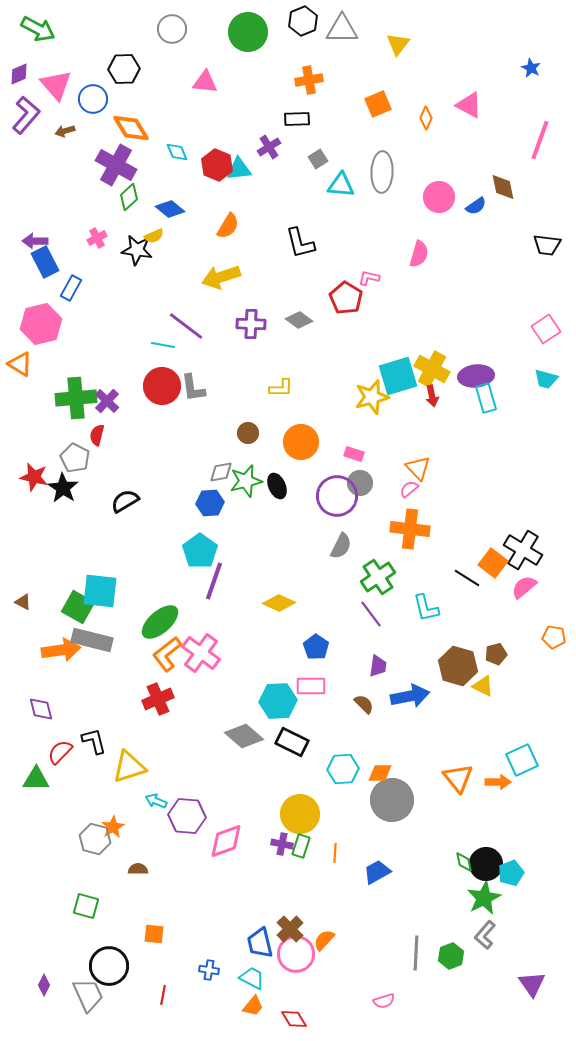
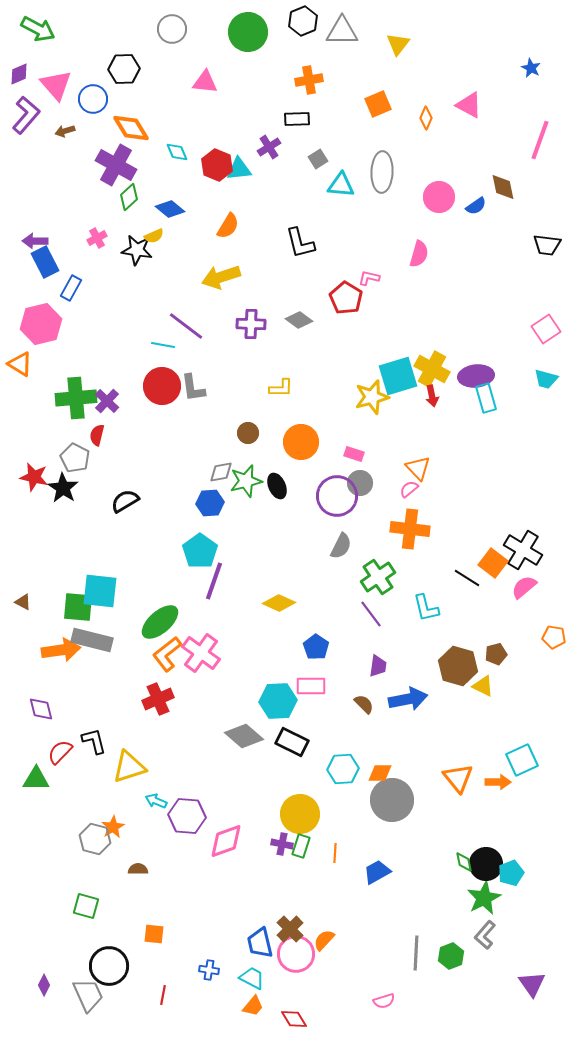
gray triangle at (342, 29): moved 2 px down
green square at (78, 607): rotated 24 degrees counterclockwise
blue arrow at (410, 696): moved 2 px left, 3 px down
